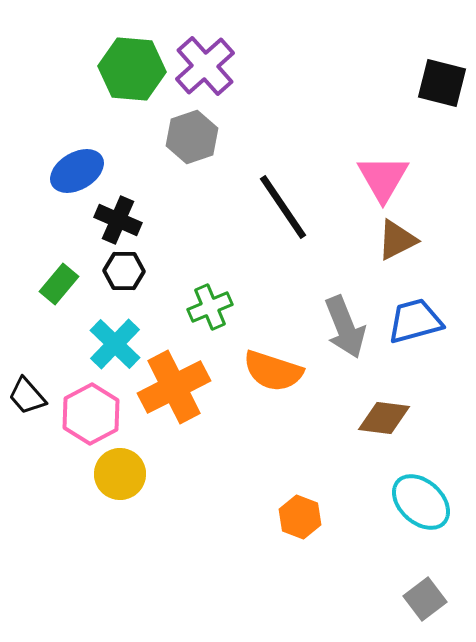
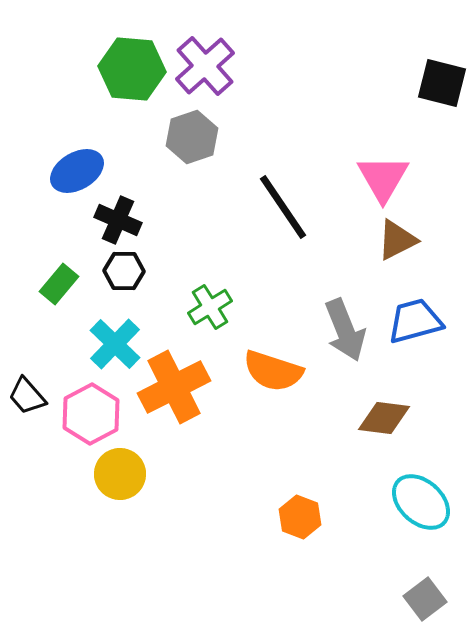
green cross: rotated 9 degrees counterclockwise
gray arrow: moved 3 px down
